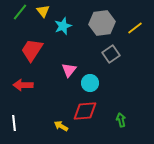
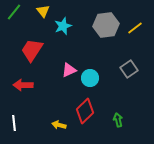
green line: moved 6 px left
gray hexagon: moved 4 px right, 2 px down
gray square: moved 18 px right, 15 px down
pink triangle: rotated 28 degrees clockwise
cyan circle: moved 5 px up
red diamond: rotated 40 degrees counterclockwise
green arrow: moved 3 px left
yellow arrow: moved 2 px left, 1 px up; rotated 16 degrees counterclockwise
